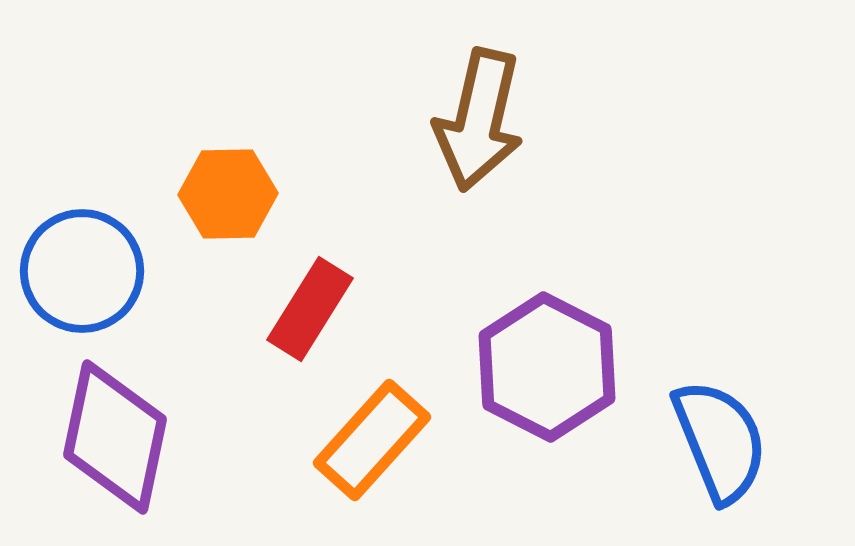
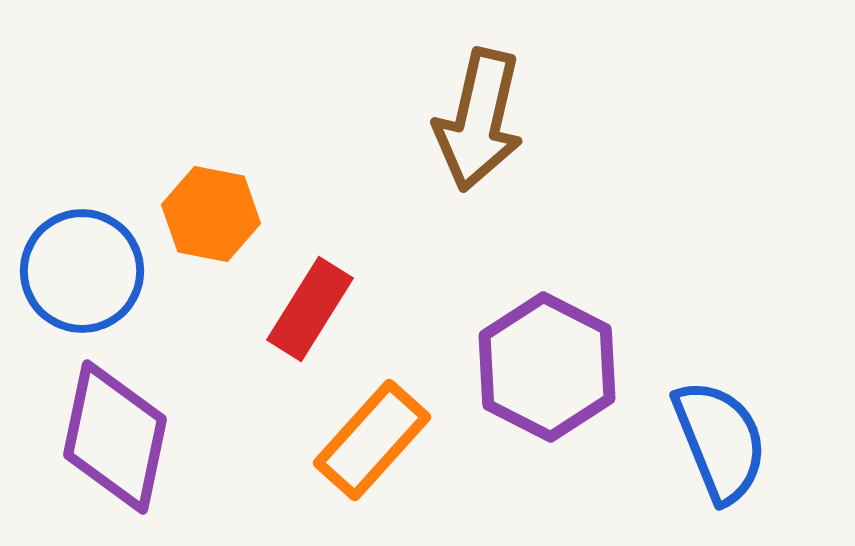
orange hexagon: moved 17 px left, 20 px down; rotated 12 degrees clockwise
